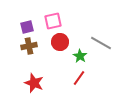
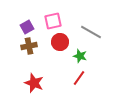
purple square: rotated 16 degrees counterclockwise
gray line: moved 10 px left, 11 px up
green star: rotated 16 degrees counterclockwise
